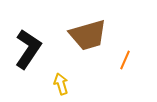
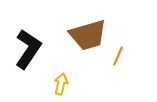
orange line: moved 7 px left, 4 px up
yellow arrow: rotated 30 degrees clockwise
